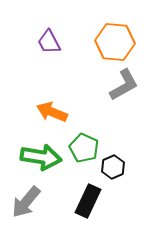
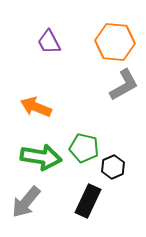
orange arrow: moved 16 px left, 5 px up
green pentagon: rotated 12 degrees counterclockwise
